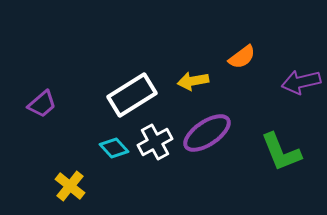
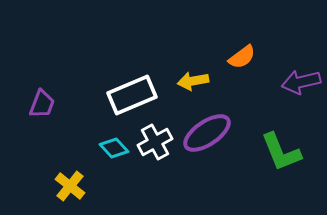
white rectangle: rotated 9 degrees clockwise
purple trapezoid: rotated 28 degrees counterclockwise
